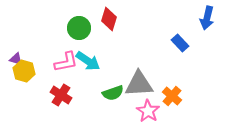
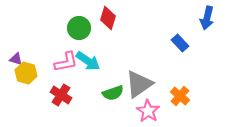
red diamond: moved 1 px left, 1 px up
yellow hexagon: moved 2 px right, 2 px down
gray triangle: rotated 32 degrees counterclockwise
orange cross: moved 8 px right
